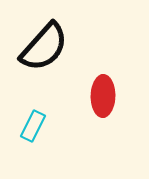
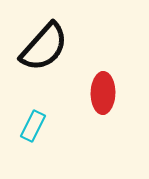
red ellipse: moved 3 px up
